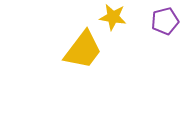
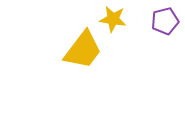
yellow star: moved 2 px down
